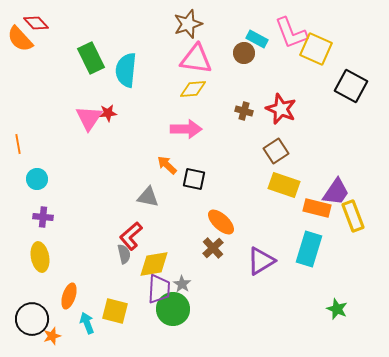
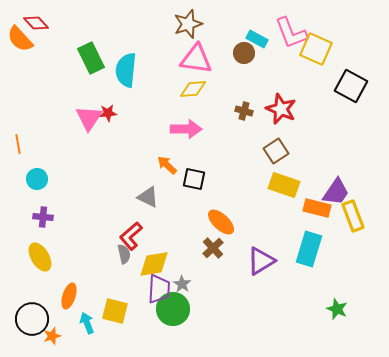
gray triangle at (148, 197): rotated 15 degrees clockwise
yellow ellipse at (40, 257): rotated 20 degrees counterclockwise
